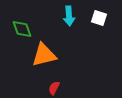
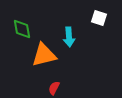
cyan arrow: moved 21 px down
green diamond: rotated 10 degrees clockwise
